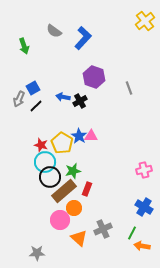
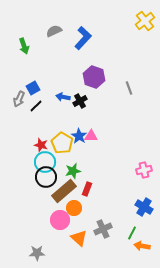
gray semicircle: rotated 119 degrees clockwise
black circle: moved 4 px left
